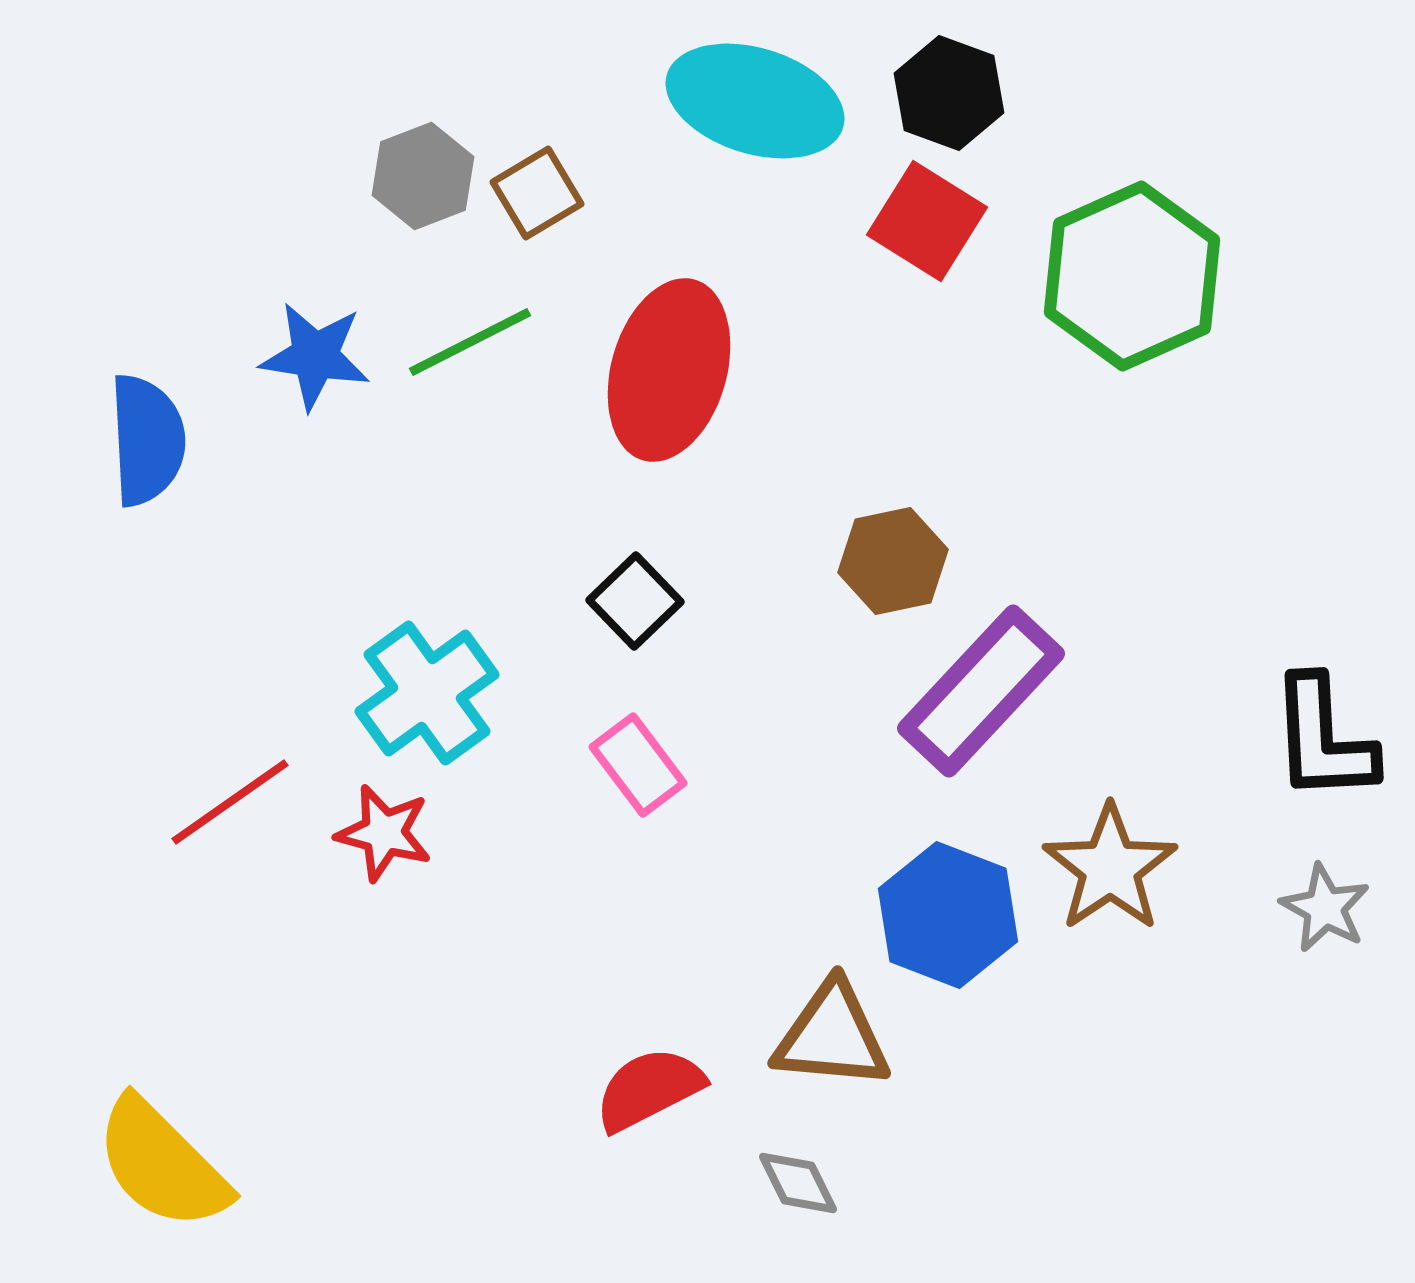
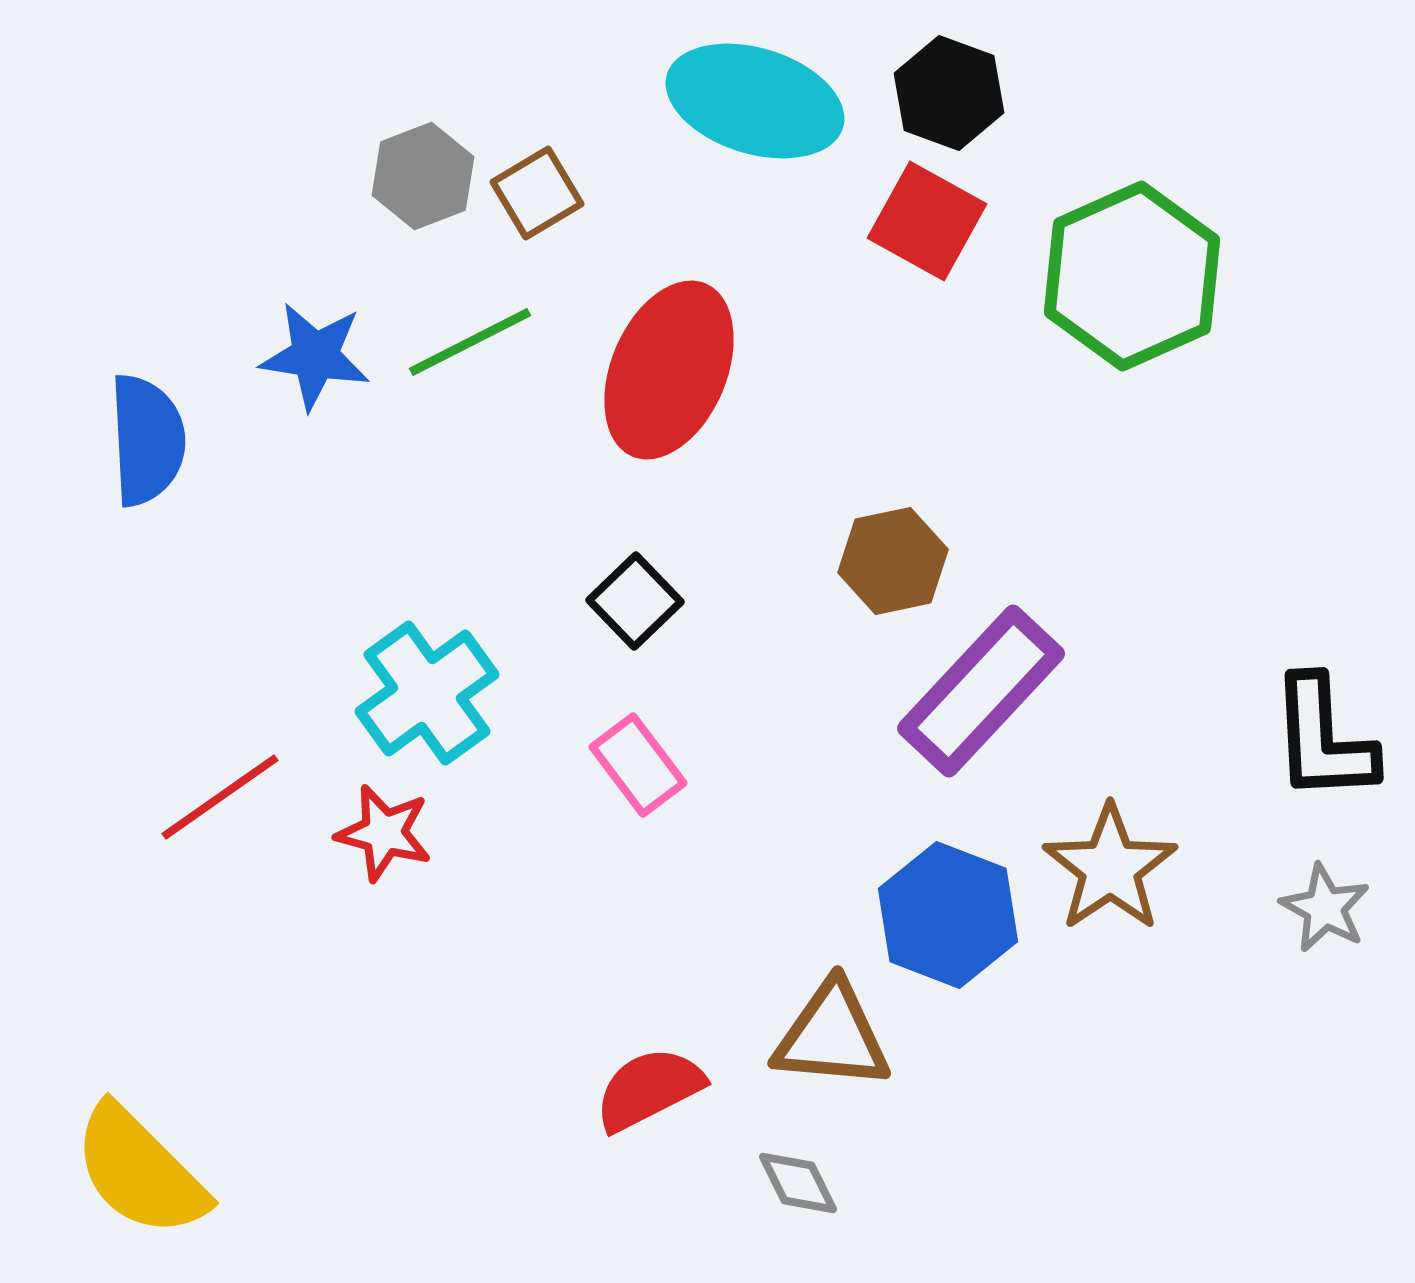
red square: rotated 3 degrees counterclockwise
red ellipse: rotated 7 degrees clockwise
red line: moved 10 px left, 5 px up
yellow semicircle: moved 22 px left, 7 px down
